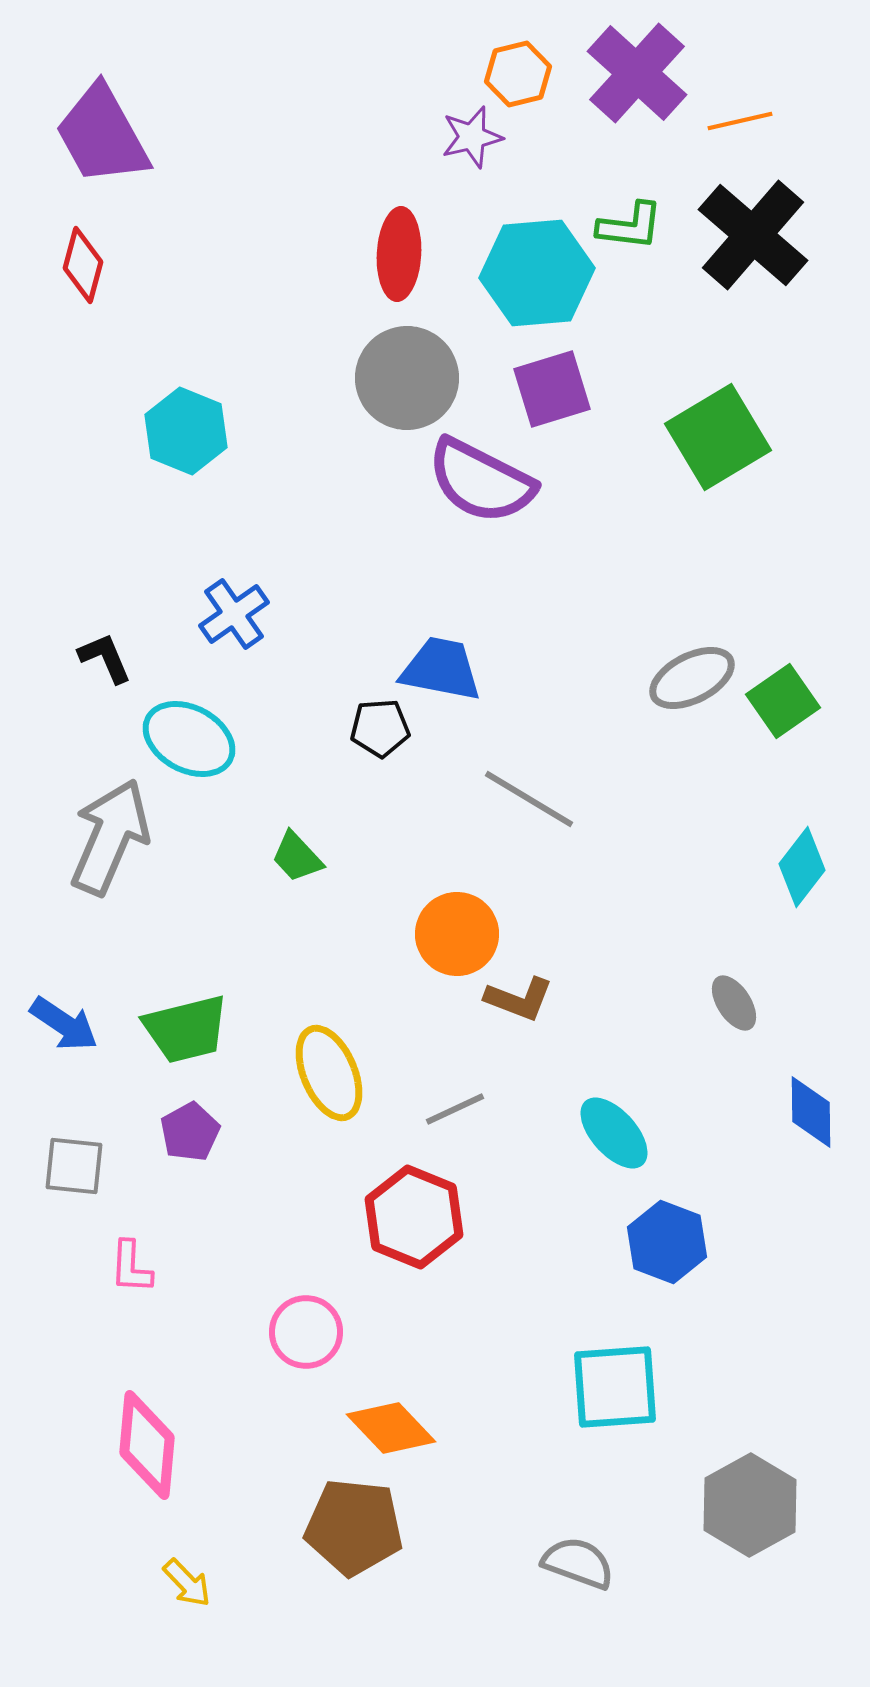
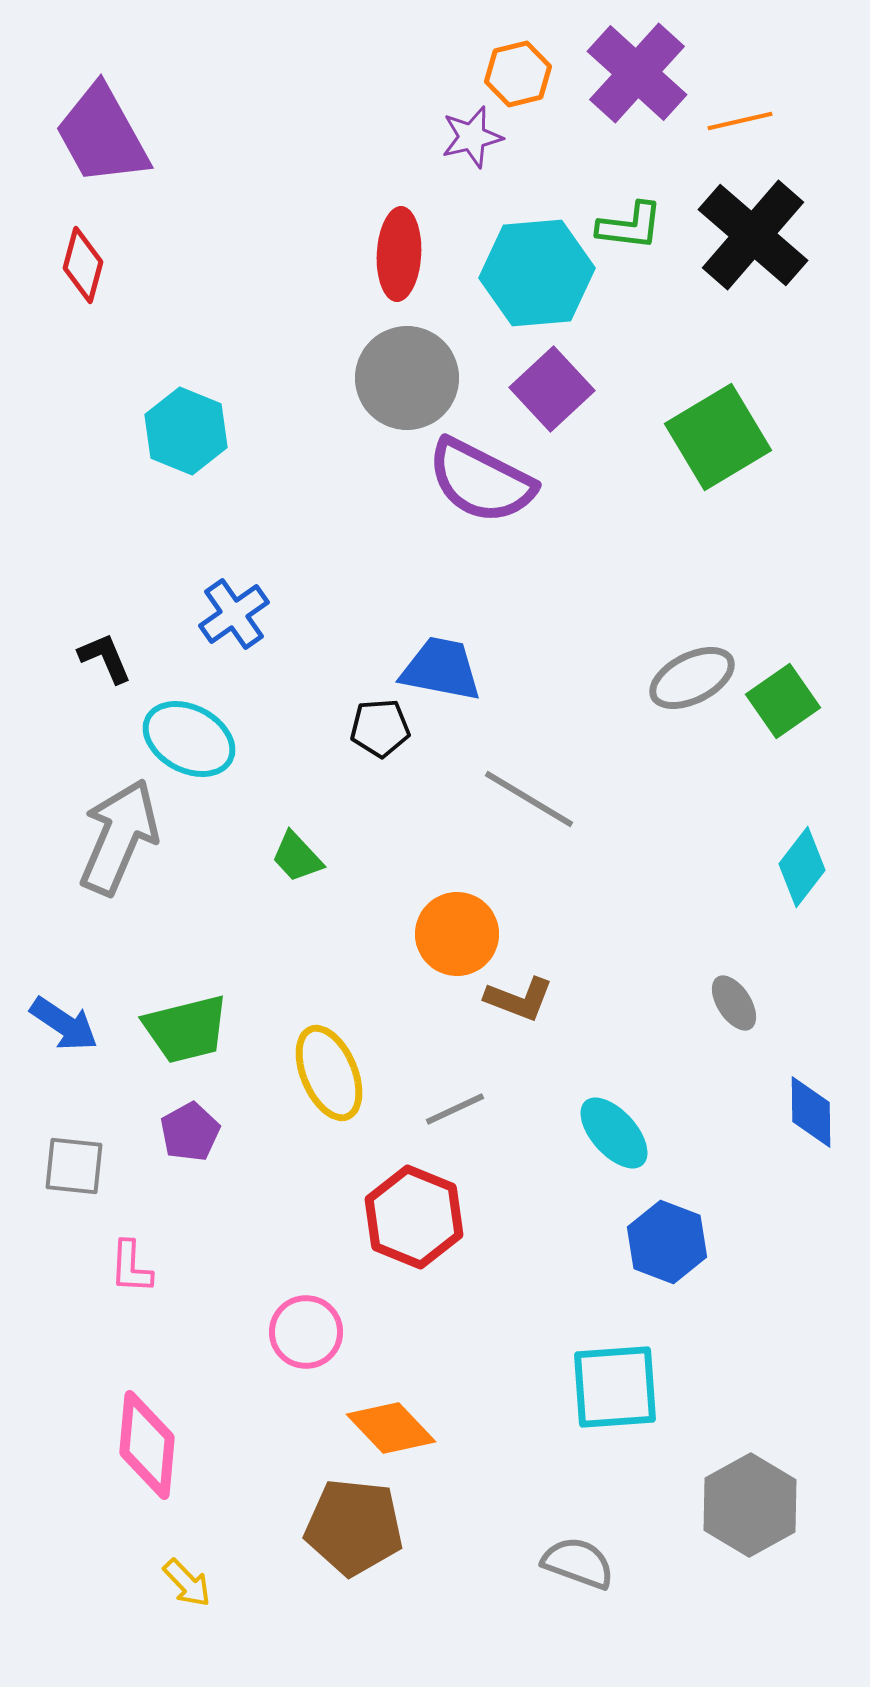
purple square at (552, 389): rotated 26 degrees counterclockwise
gray arrow at (110, 837): moved 9 px right
